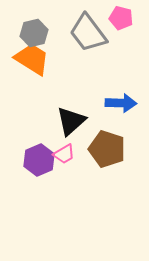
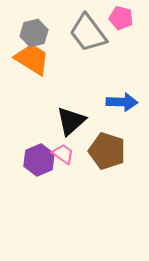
blue arrow: moved 1 px right, 1 px up
brown pentagon: moved 2 px down
pink trapezoid: moved 1 px left; rotated 115 degrees counterclockwise
